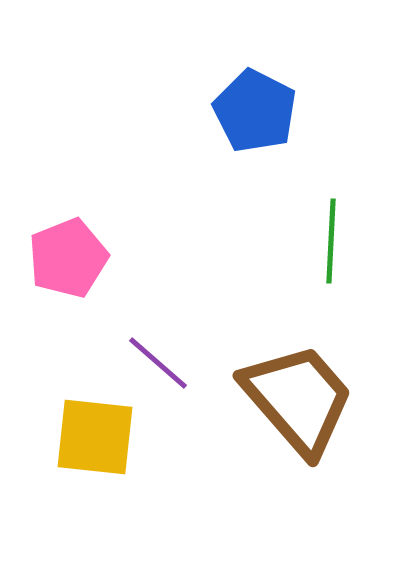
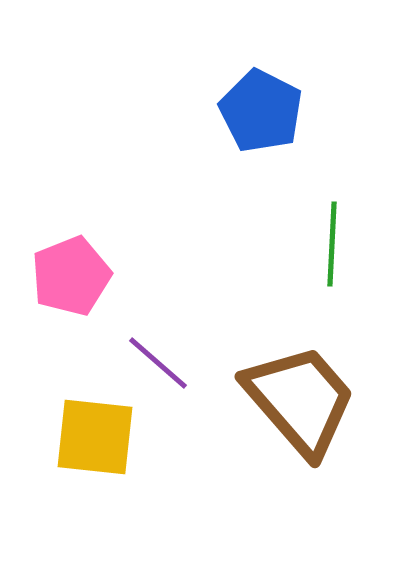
blue pentagon: moved 6 px right
green line: moved 1 px right, 3 px down
pink pentagon: moved 3 px right, 18 px down
brown trapezoid: moved 2 px right, 1 px down
